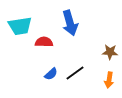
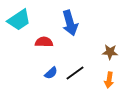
cyan trapezoid: moved 1 px left, 6 px up; rotated 25 degrees counterclockwise
blue semicircle: moved 1 px up
